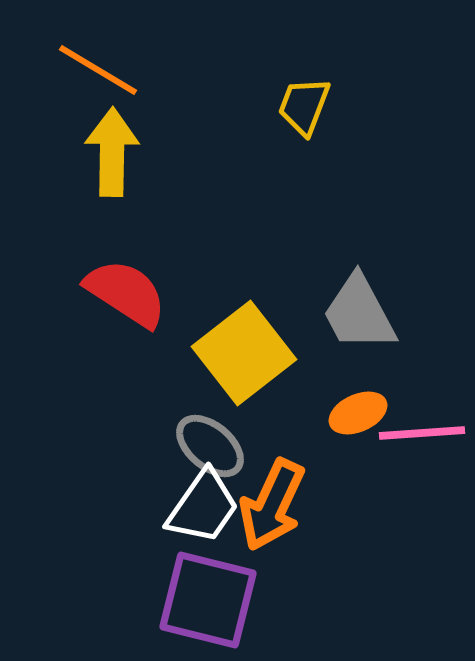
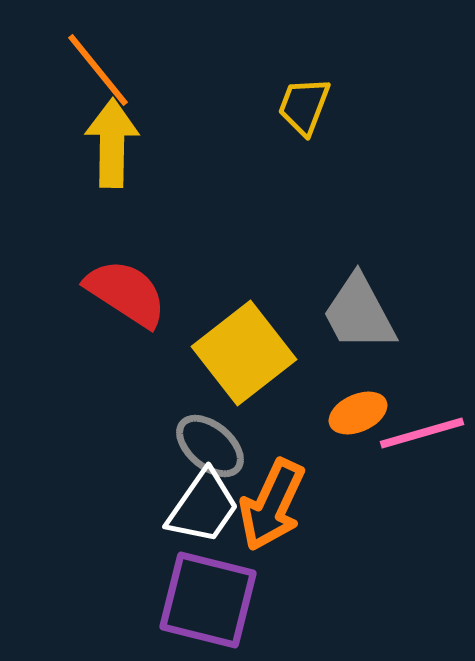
orange line: rotated 20 degrees clockwise
yellow arrow: moved 9 px up
pink line: rotated 12 degrees counterclockwise
